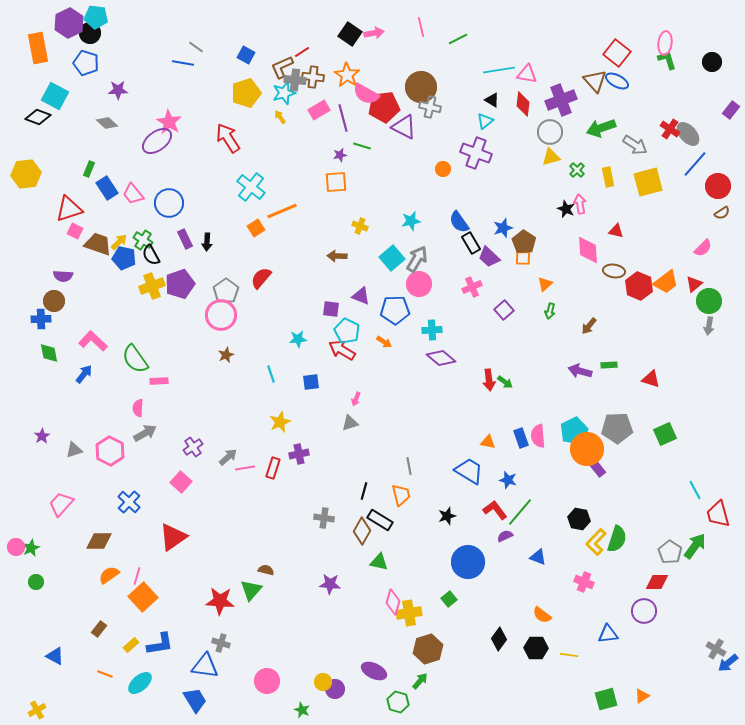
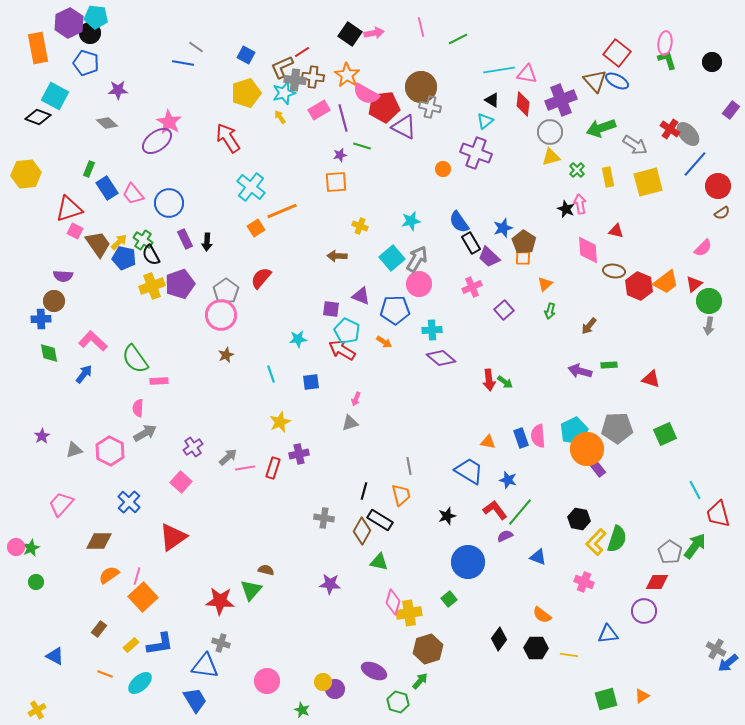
brown trapezoid at (98, 244): rotated 36 degrees clockwise
